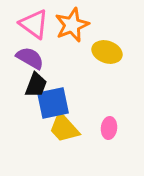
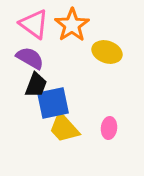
orange star: rotated 12 degrees counterclockwise
